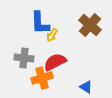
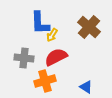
brown cross: moved 1 px left, 2 px down
red semicircle: moved 1 px right, 5 px up
orange cross: moved 3 px right, 3 px down
